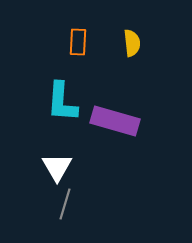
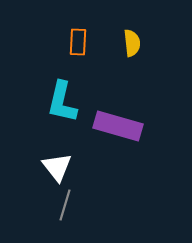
cyan L-shape: rotated 9 degrees clockwise
purple rectangle: moved 3 px right, 5 px down
white triangle: rotated 8 degrees counterclockwise
gray line: moved 1 px down
